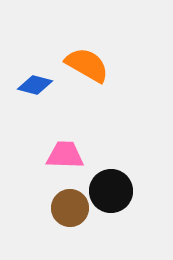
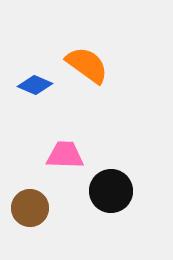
orange semicircle: rotated 6 degrees clockwise
blue diamond: rotated 8 degrees clockwise
brown circle: moved 40 px left
